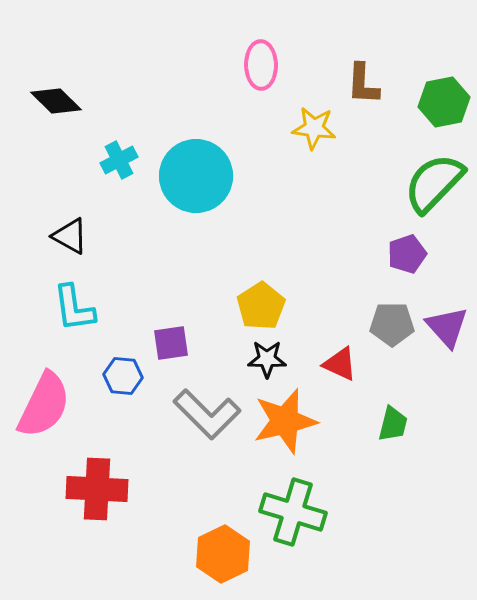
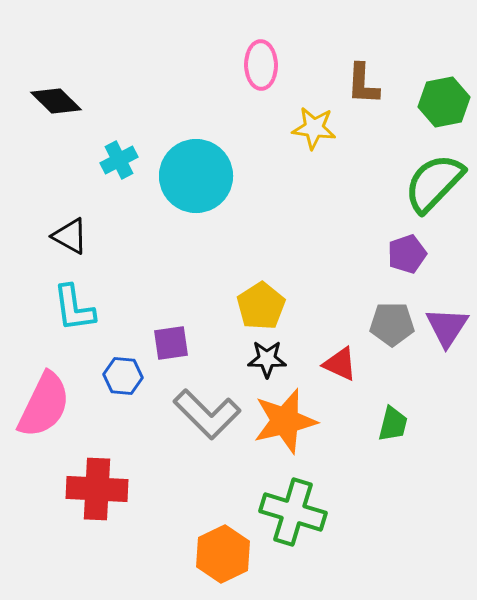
purple triangle: rotated 15 degrees clockwise
